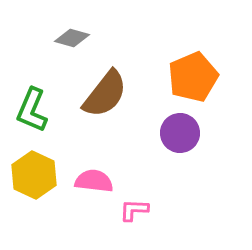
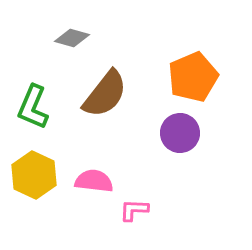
green L-shape: moved 1 px right, 3 px up
